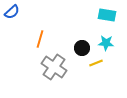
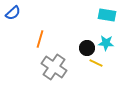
blue semicircle: moved 1 px right, 1 px down
black circle: moved 5 px right
yellow line: rotated 48 degrees clockwise
